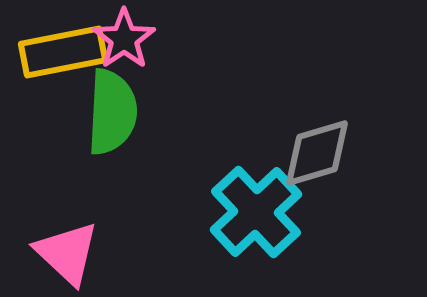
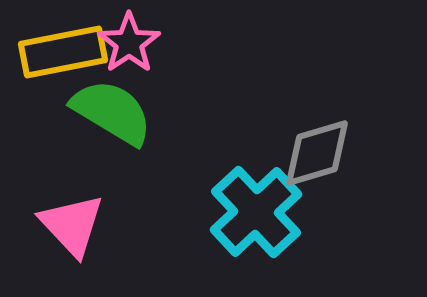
pink star: moved 5 px right, 4 px down
green semicircle: rotated 62 degrees counterclockwise
pink triangle: moved 5 px right, 28 px up; rotated 4 degrees clockwise
